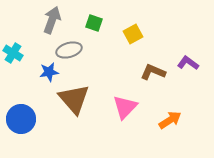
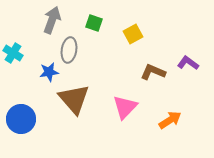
gray ellipse: rotated 65 degrees counterclockwise
